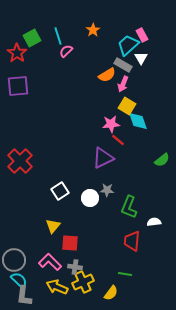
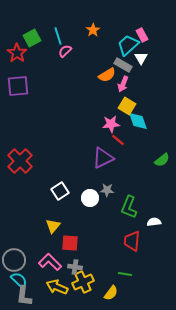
pink semicircle: moved 1 px left
